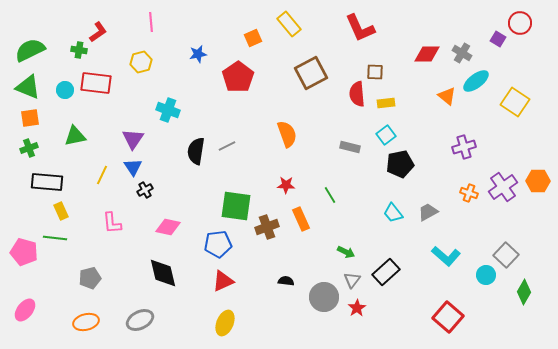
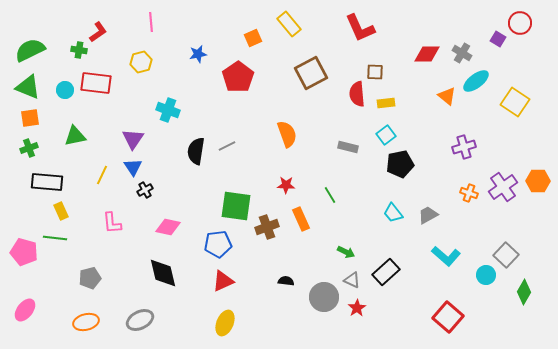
gray rectangle at (350, 147): moved 2 px left
gray trapezoid at (428, 212): moved 3 px down
gray triangle at (352, 280): rotated 42 degrees counterclockwise
